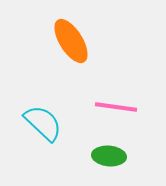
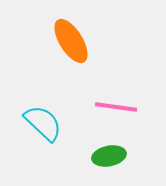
green ellipse: rotated 16 degrees counterclockwise
